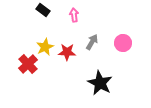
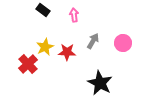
gray arrow: moved 1 px right, 1 px up
